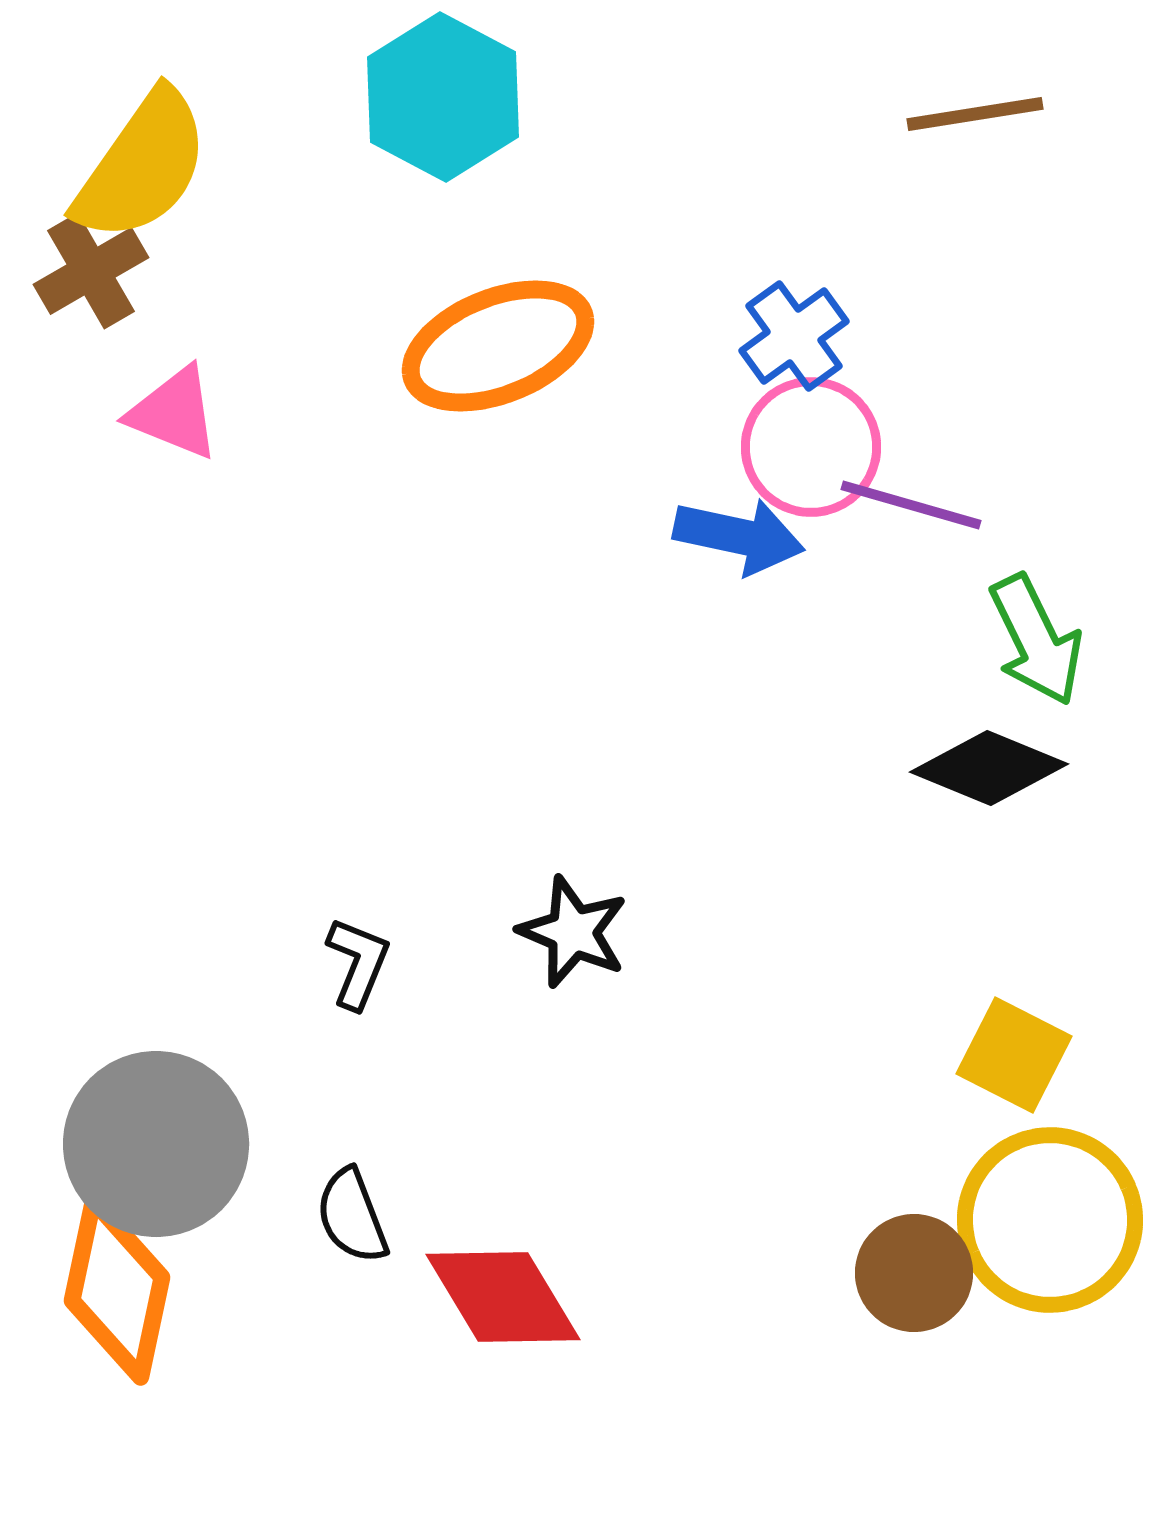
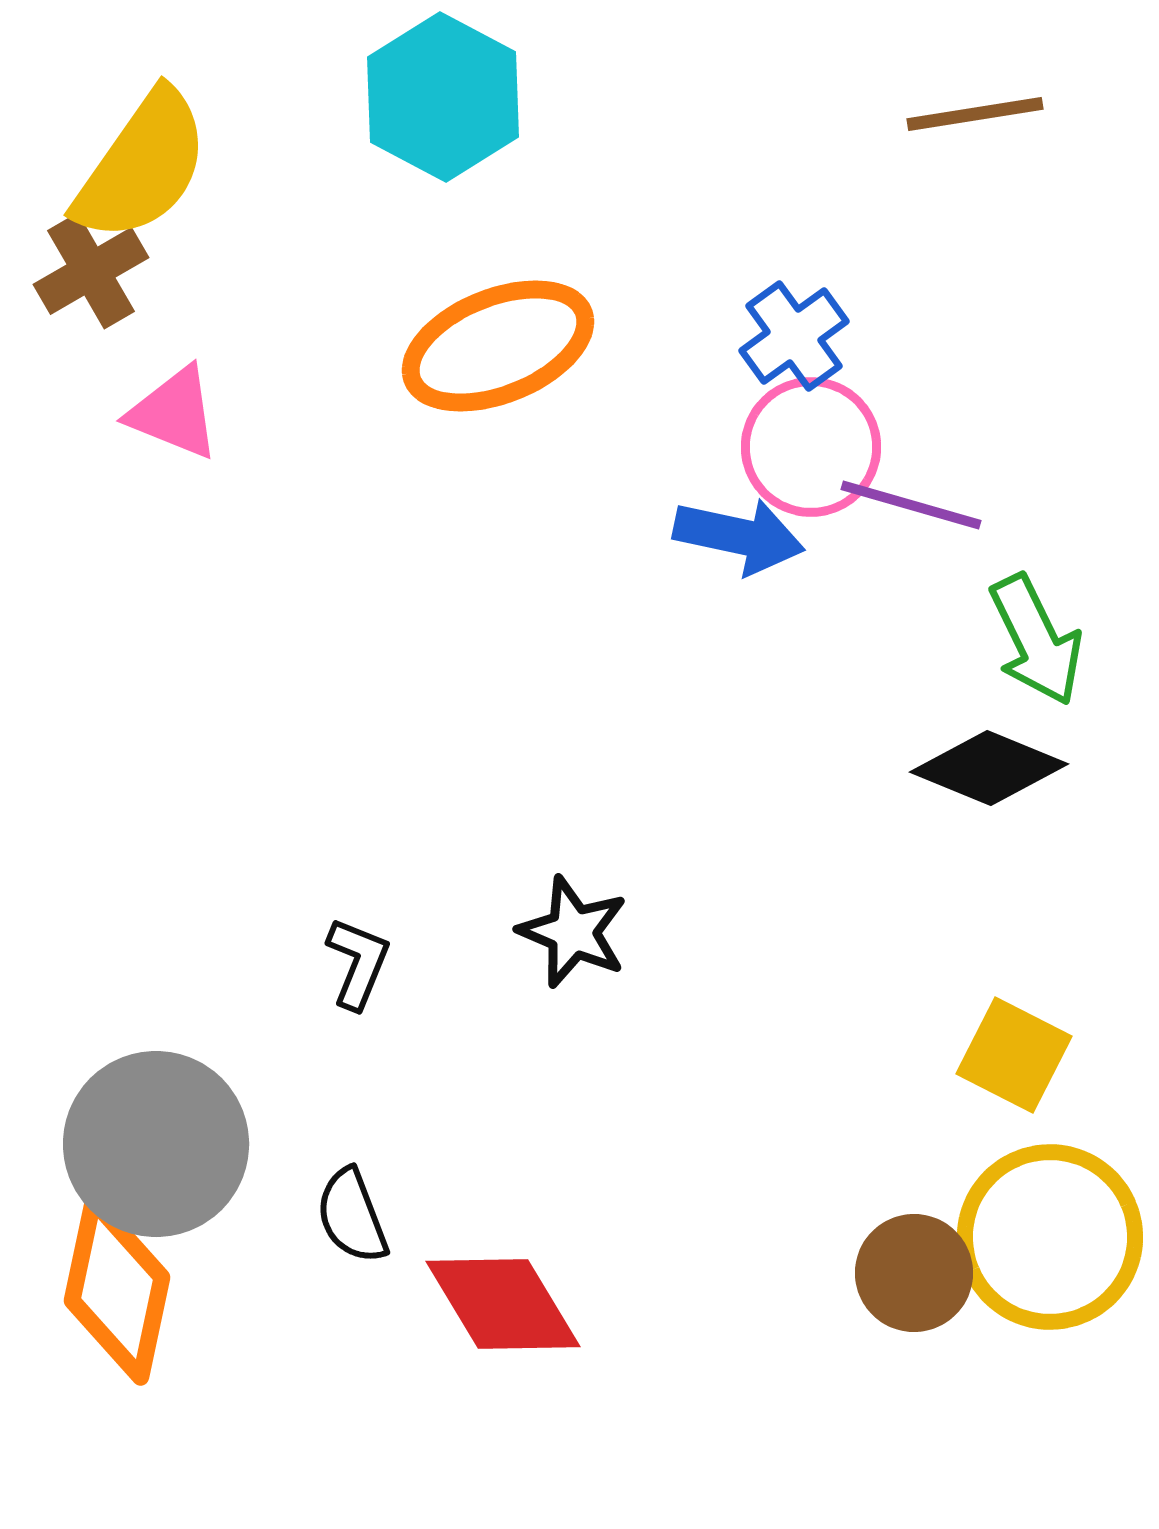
yellow circle: moved 17 px down
red diamond: moved 7 px down
